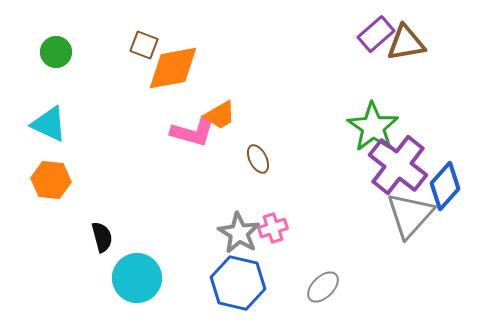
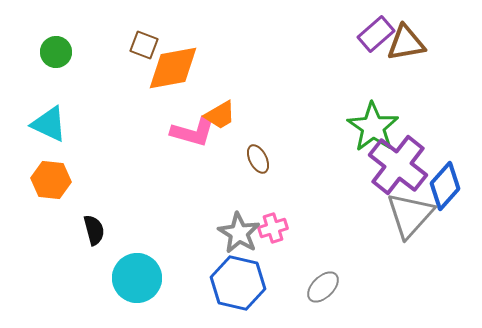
black semicircle: moved 8 px left, 7 px up
